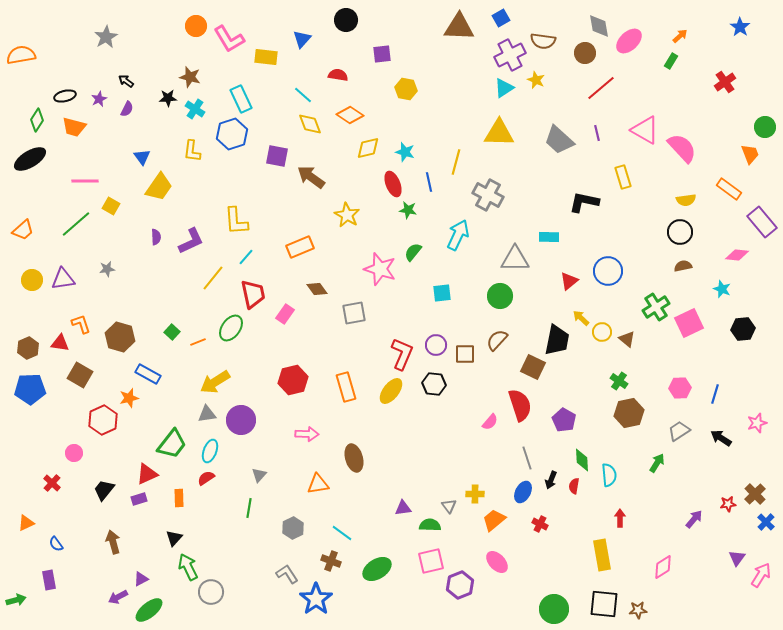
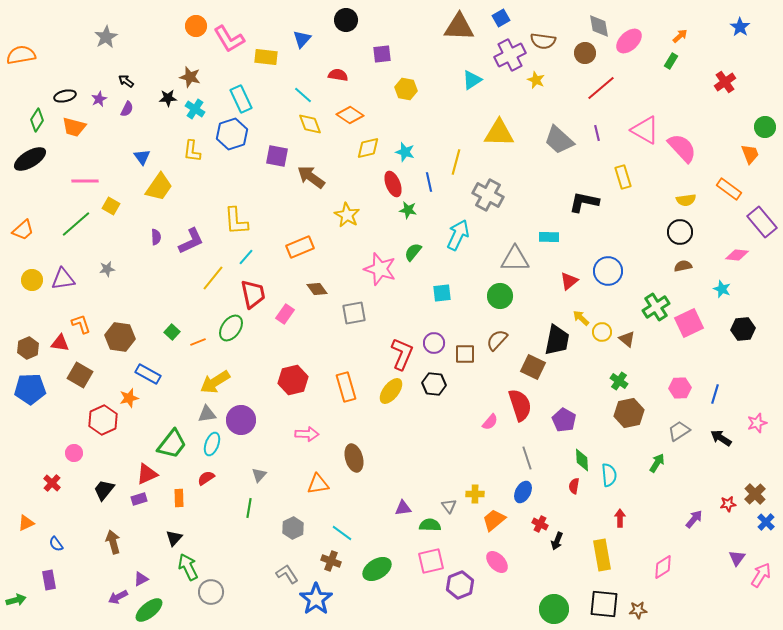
cyan triangle at (504, 88): moved 32 px left, 8 px up
brown hexagon at (120, 337): rotated 8 degrees counterclockwise
purple circle at (436, 345): moved 2 px left, 2 px up
cyan ellipse at (210, 451): moved 2 px right, 7 px up
black arrow at (551, 480): moved 6 px right, 61 px down
